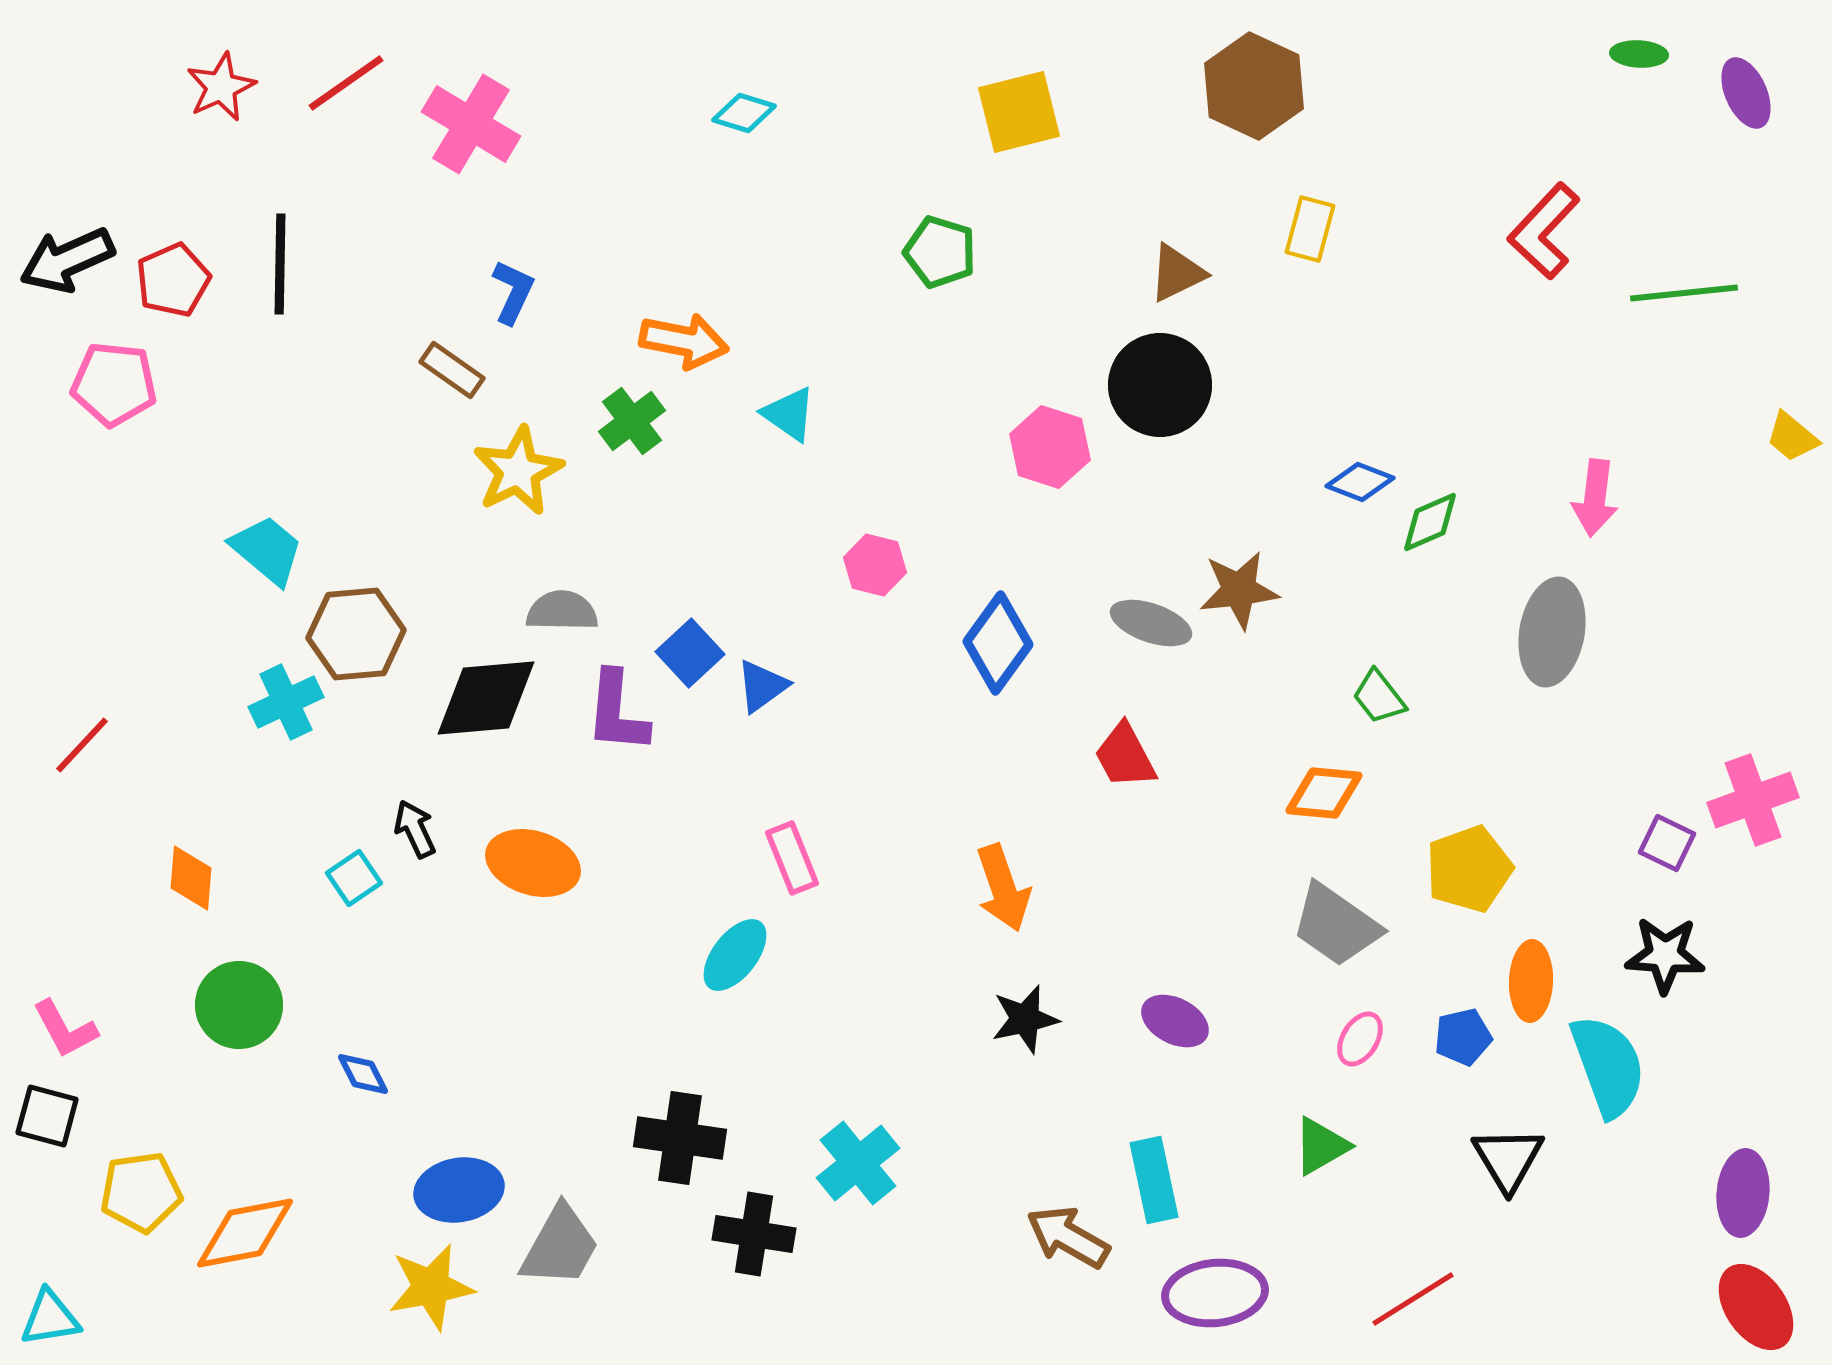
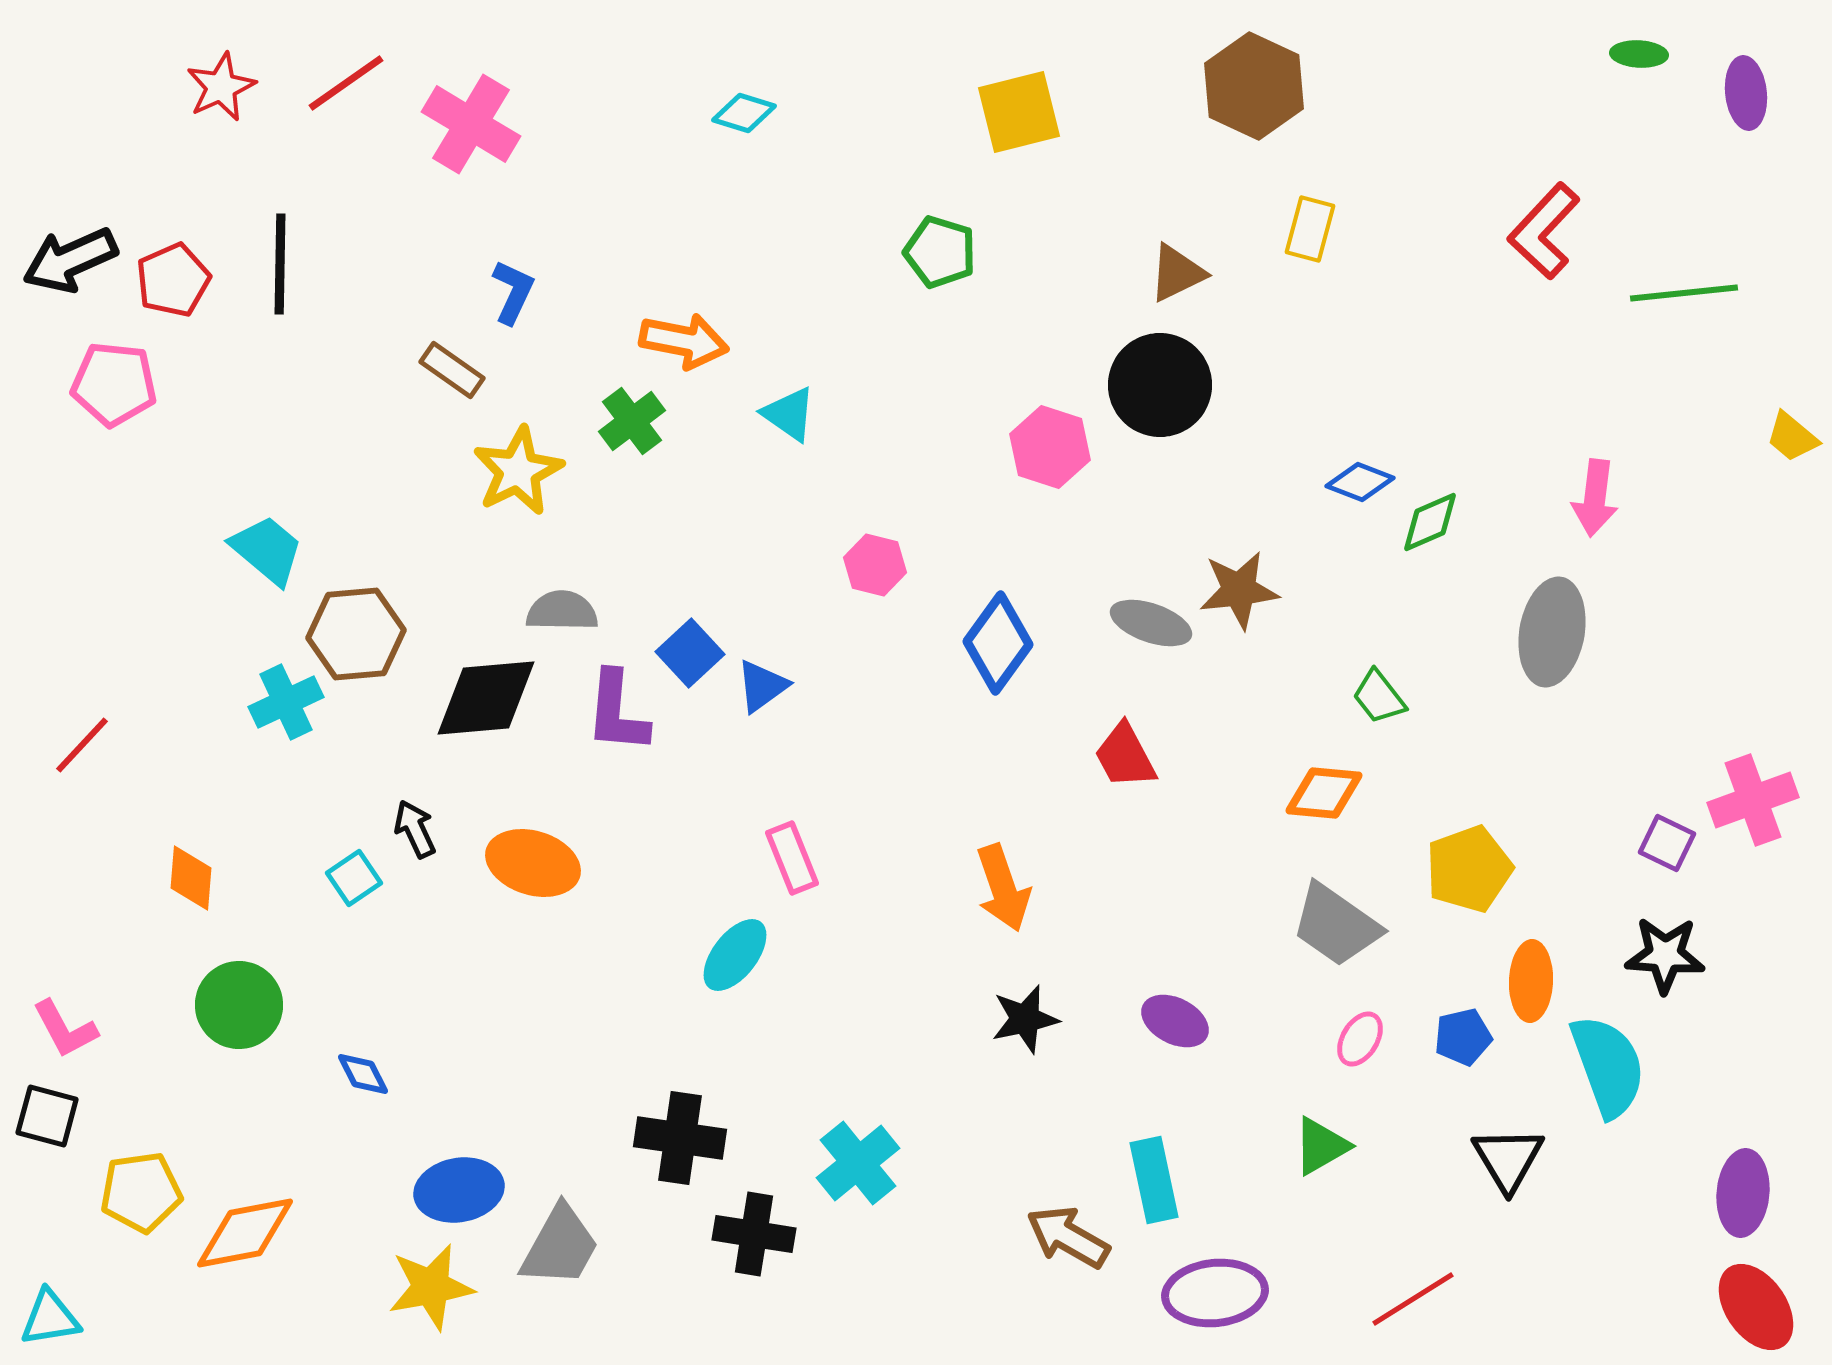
purple ellipse at (1746, 93): rotated 18 degrees clockwise
black arrow at (67, 260): moved 3 px right
